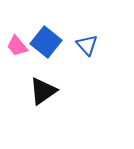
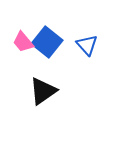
blue square: moved 1 px right
pink trapezoid: moved 6 px right, 4 px up
